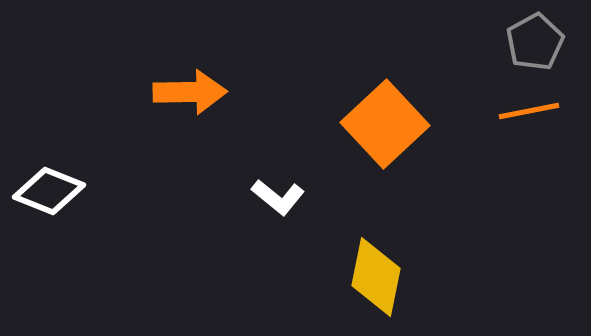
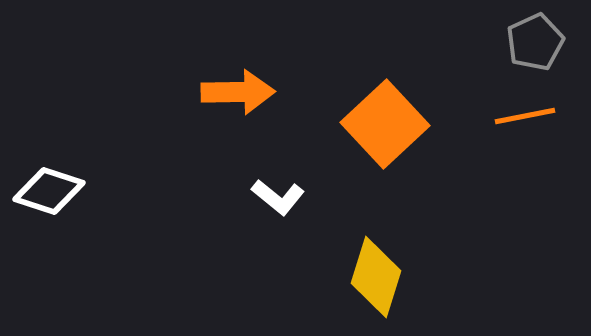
gray pentagon: rotated 4 degrees clockwise
orange arrow: moved 48 px right
orange line: moved 4 px left, 5 px down
white diamond: rotated 4 degrees counterclockwise
yellow diamond: rotated 6 degrees clockwise
